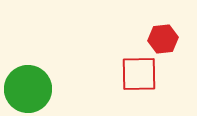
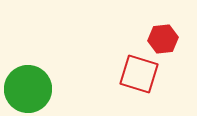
red square: rotated 18 degrees clockwise
